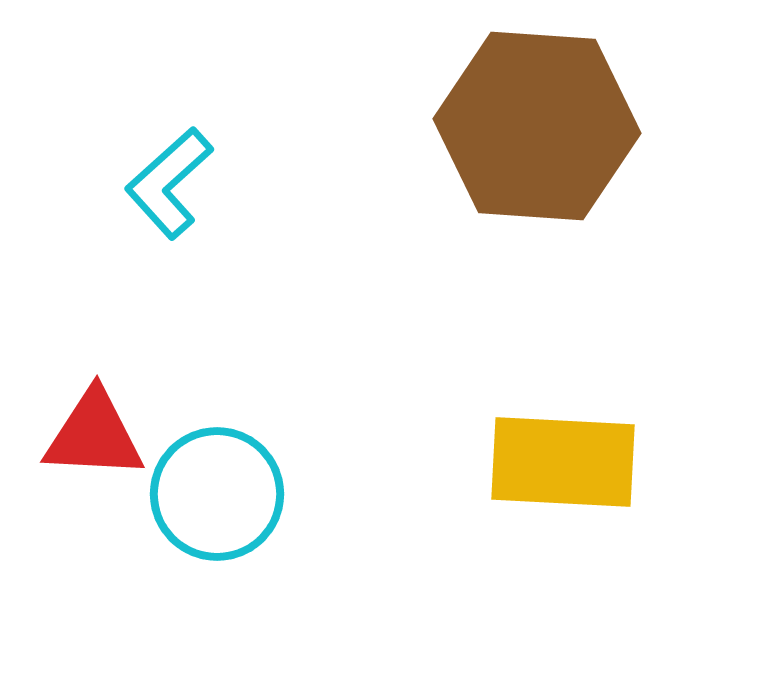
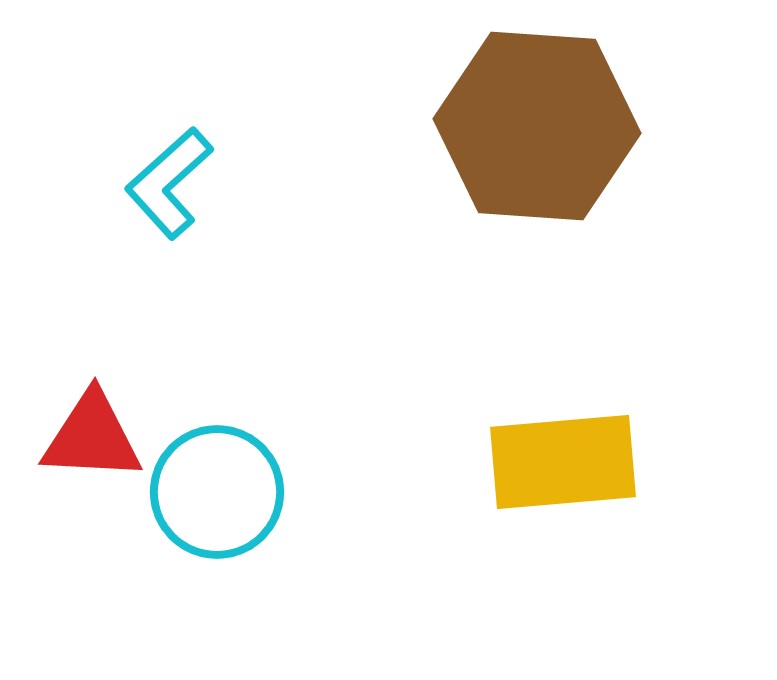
red triangle: moved 2 px left, 2 px down
yellow rectangle: rotated 8 degrees counterclockwise
cyan circle: moved 2 px up
